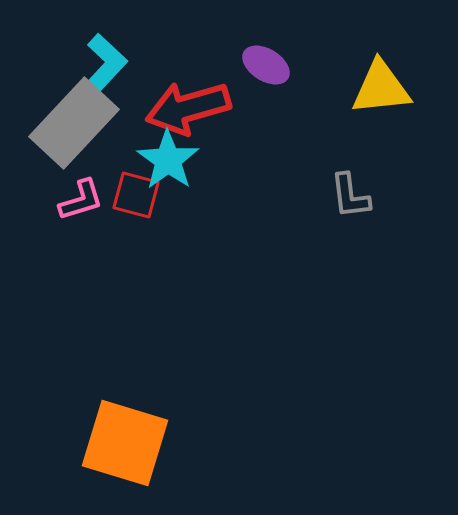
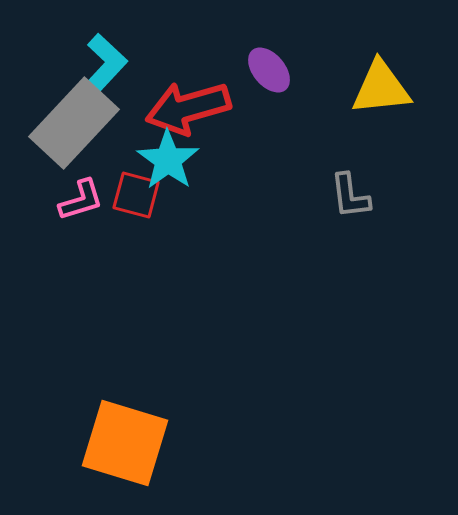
purple ellipse: moved 3 px right, 5 px down; rotated 18 degrees clockwise
